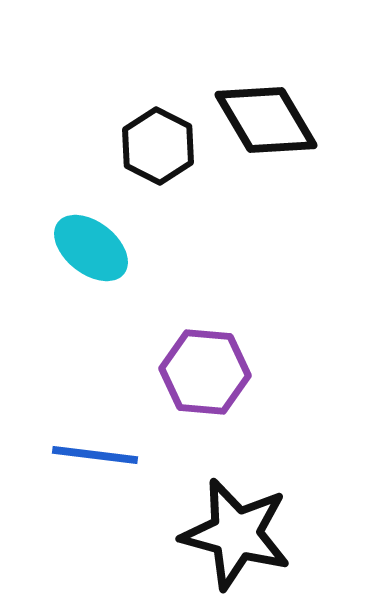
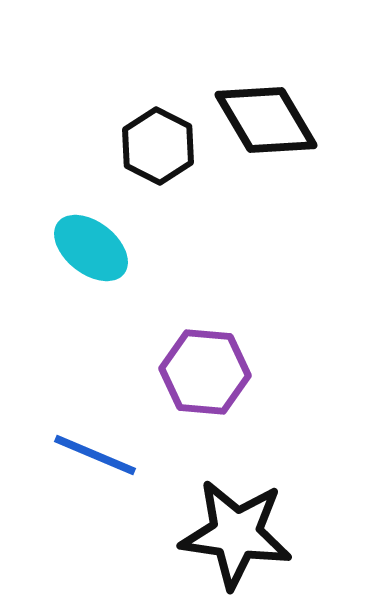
blue line: rotated 16 degrees clockwise
black star: rotated 7 degrees counterclockwise
